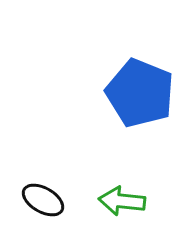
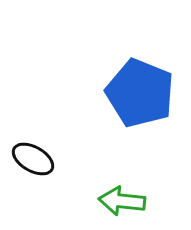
black ellipse: moved 10 px left, 41 px up
